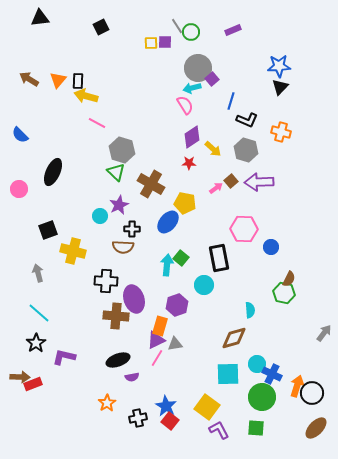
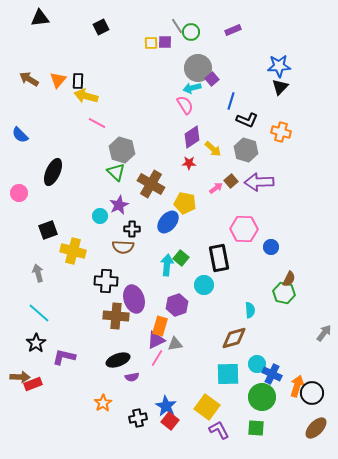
pink circle at (19, 189): moved 4 px down
orange star at (107, 403): moved 4 px left
